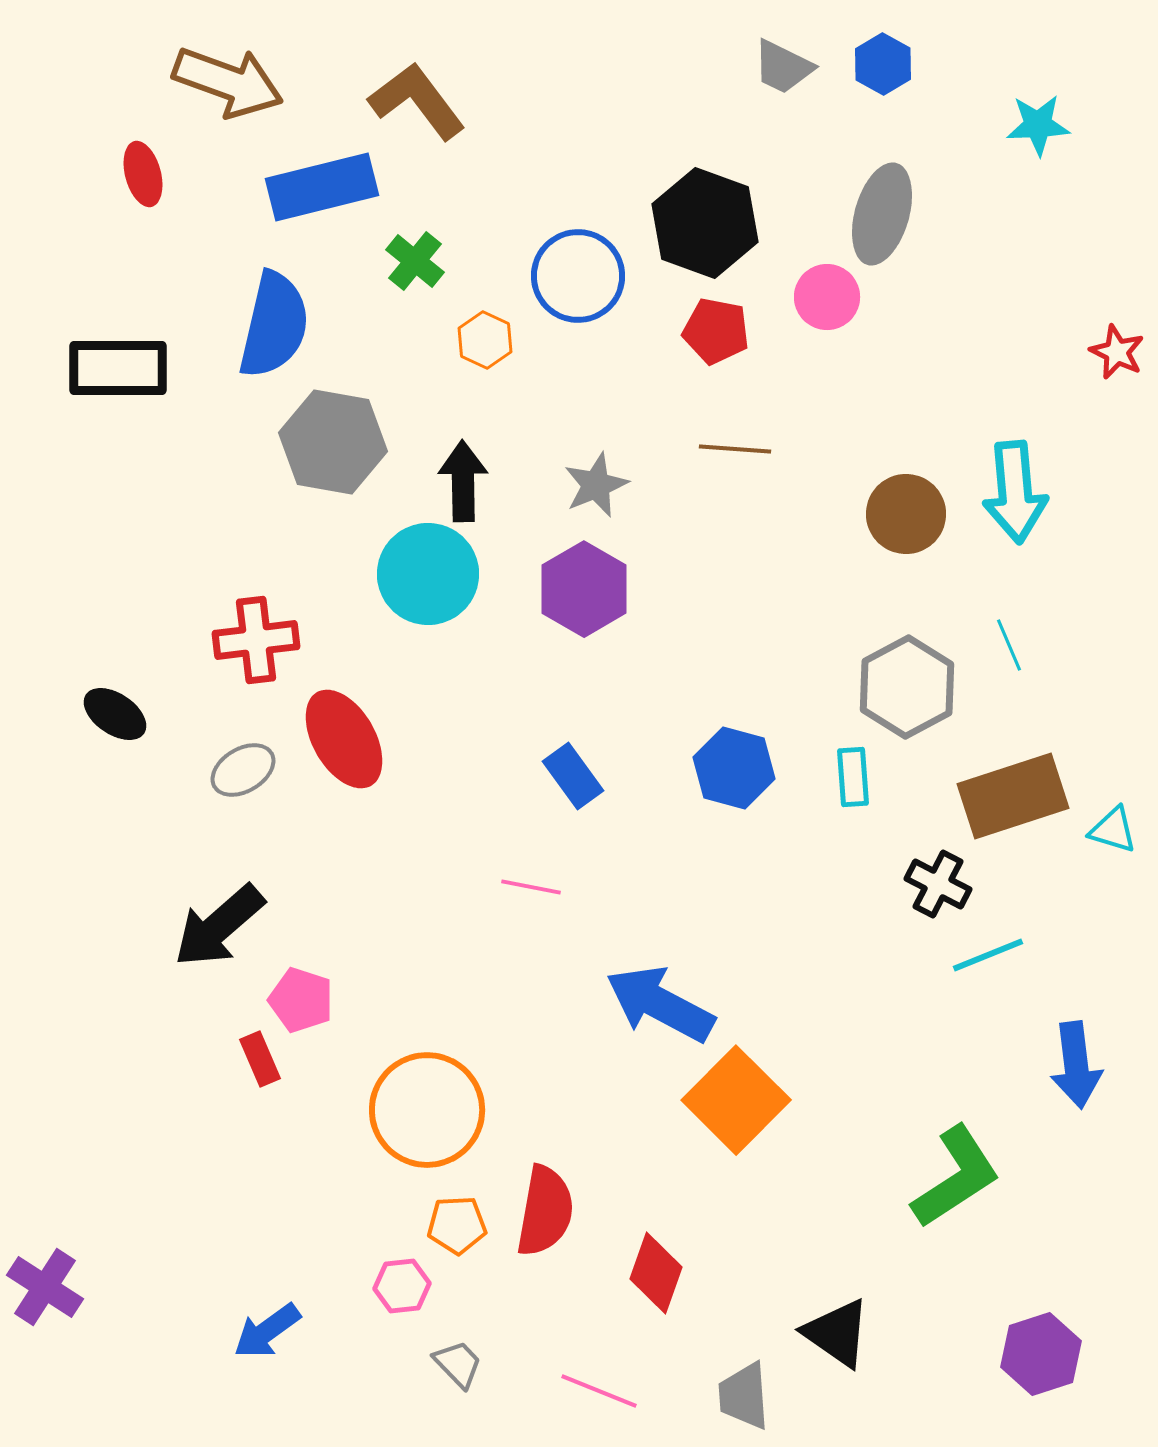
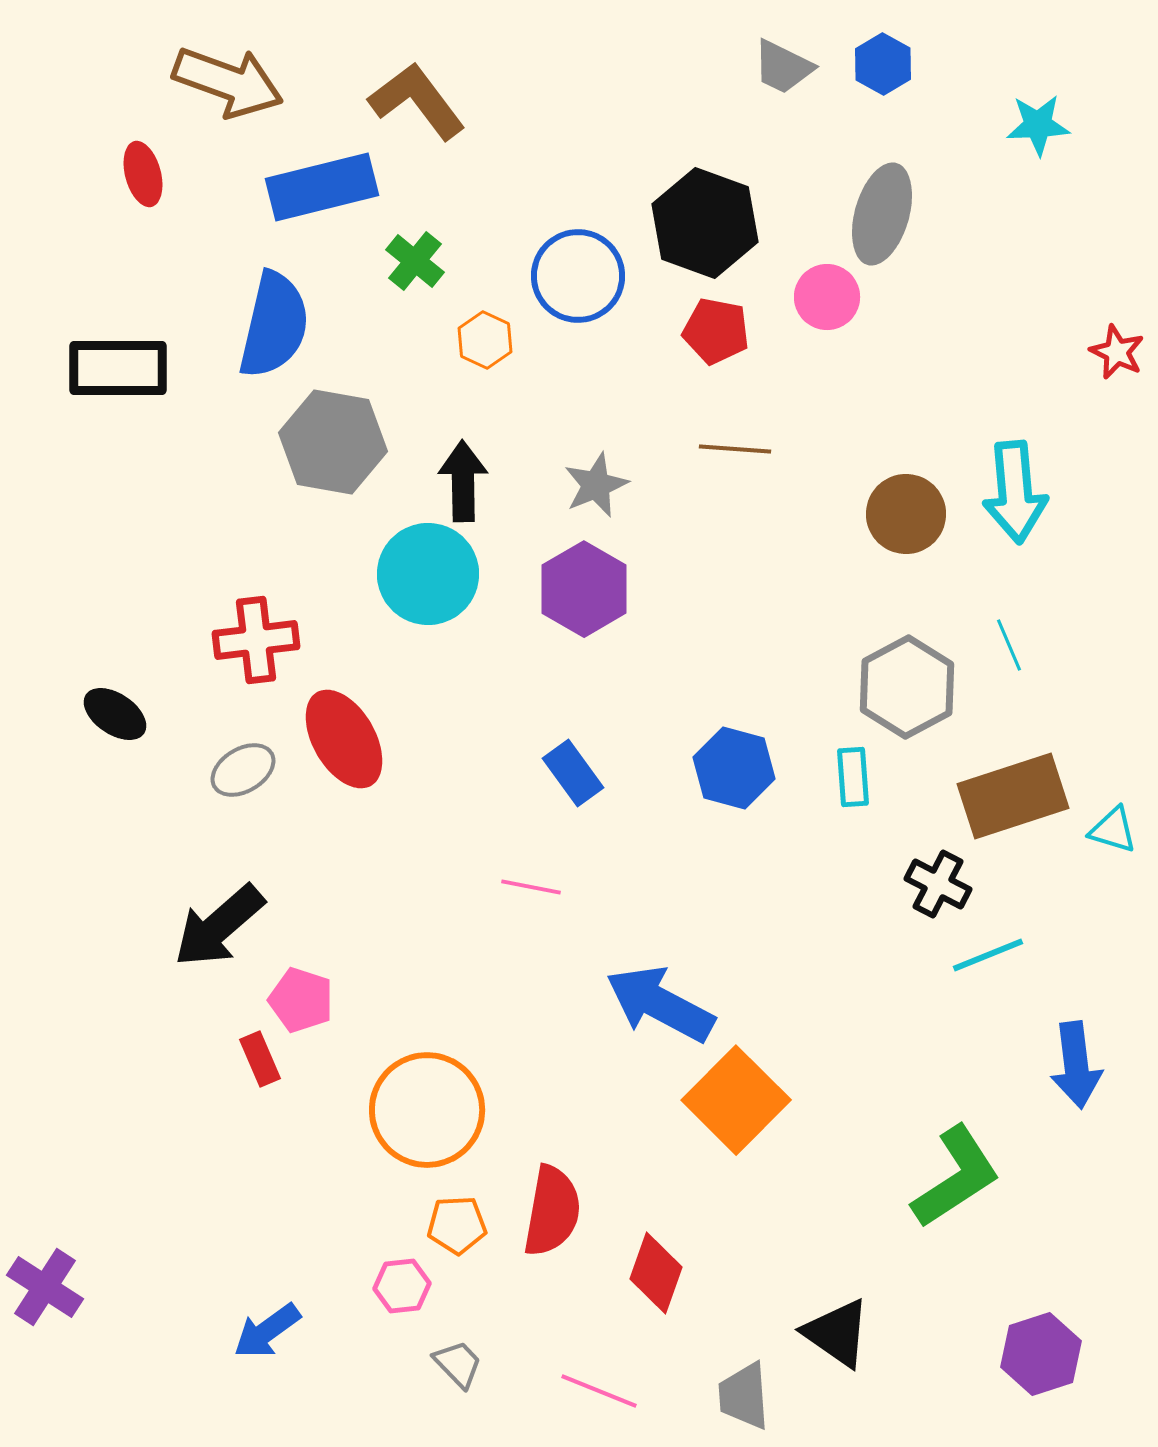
blue rectangle at (573, 776): moved 3 px up
red semicircle at (545, 1211): moved 7 px right
